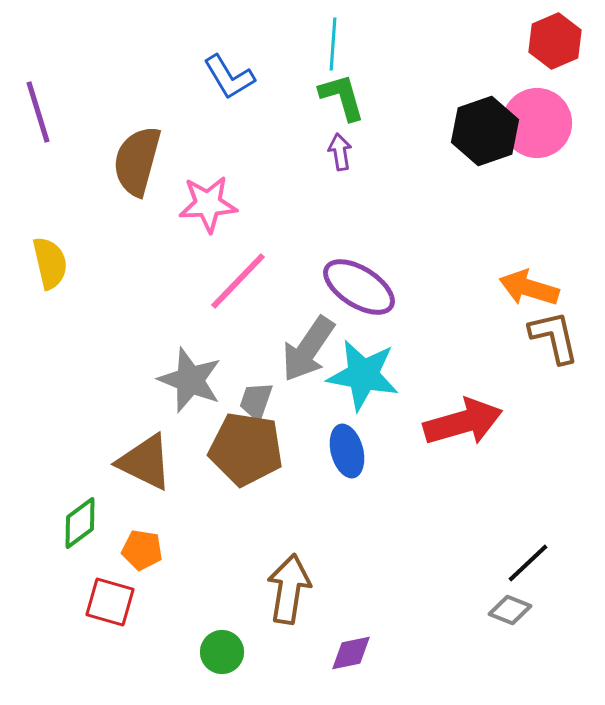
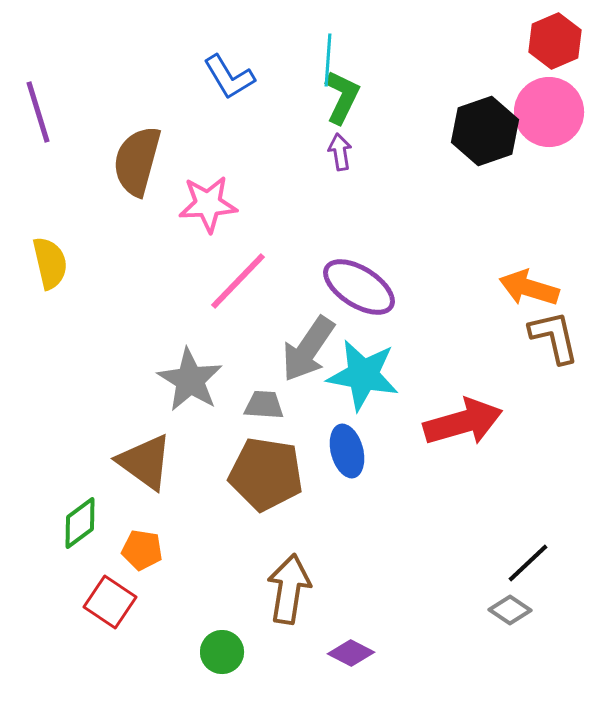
cyan line: moved 5 px left, 16 px down
green L-shape: rotated 42 degrees clockwise
pink circle: moved 12 px right, 11 px up
gray star: rotated 10 degrees clockwise
gray trapezoid: moved 8 px right, 4 px down; rotated 75 degrees clockwise
brown pentagon: moved 20 px right, 25 px down
brown triangle: rotated 10 degrees clockwise
red square: rotated 18 degrees clockwise
gray diamond: rotated 12 degrees clockwise
purple diamond: rotated 39 degrees clockwise
